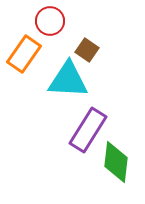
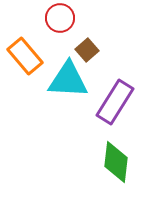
red circle: moved 10 px right, 3 px up
brown square: rotated 15 degrees clockwise
orange rectangle: moved 1 px right, 2 px down; rotated 75 degrees counterclockwise
purple rectangle: moved 27 px right, 28 px up
